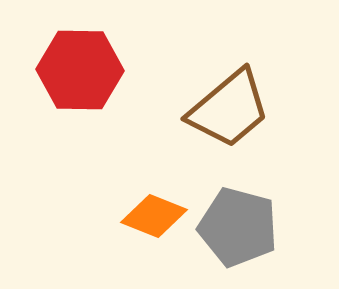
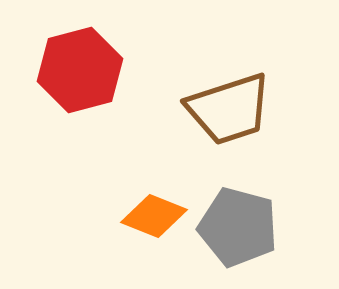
red hexagon: rotated 16 degrees counterclockwise
brown trapezoid: rotated 22 degrees clockwise
